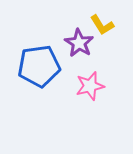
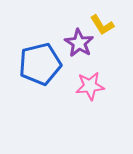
blue pentagon: moved 1 px right, 2 px up; rotated 6 degrees counterclockwise
pink star: rotated 8 degrees clockwise
